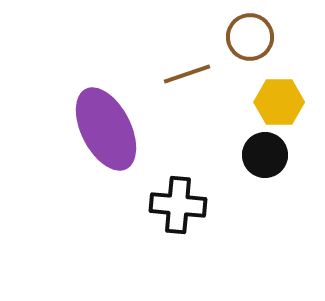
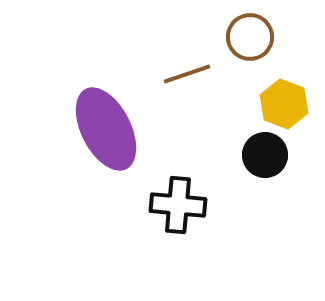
yellow hexagon: moved 5 px right, 2 px down; rotated 21 degrees clockwise
